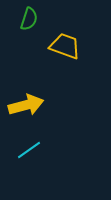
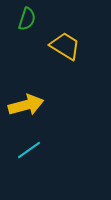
green semicircle: moved 2 px left
yellow trapezoid: rotated 12 degrees clockwise
